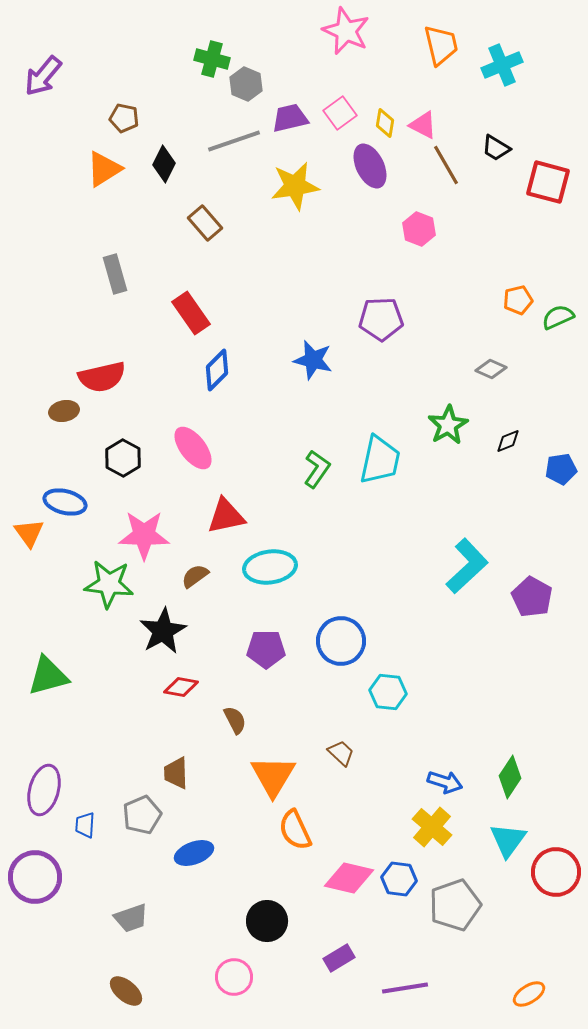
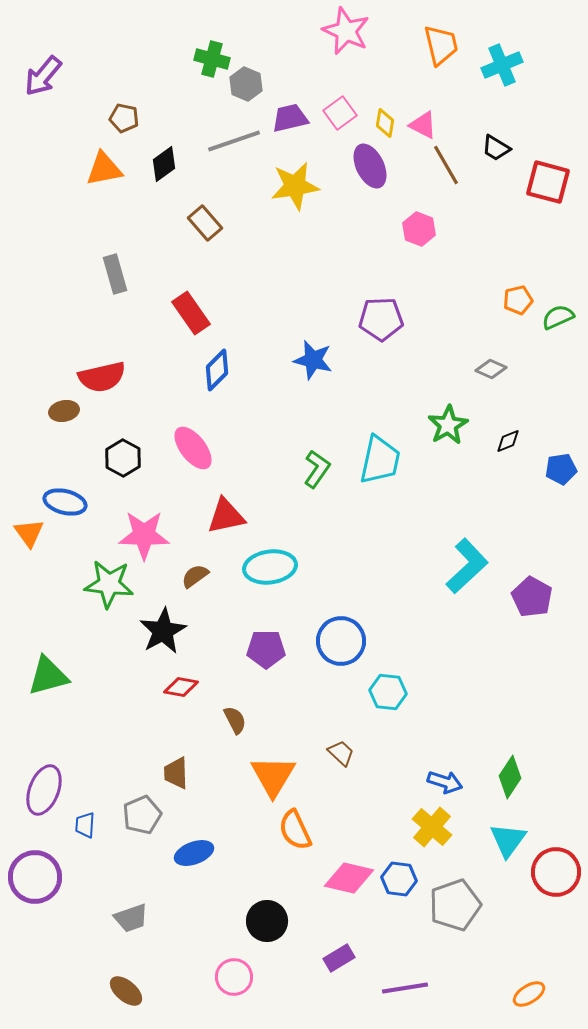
black diamond at (164, 164): rotated 27 degrees clockwise
orange triangle at (104, 169): rotated 21 degrees clockwise
purple ellipse at (44, 790): rotated 6 degrees clockwise
